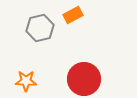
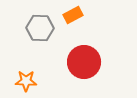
gray hexagon: rotated 16 degrees clockwise
red circle: moved 17 px up
